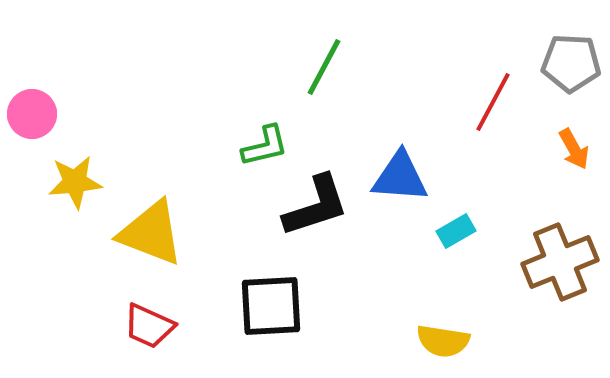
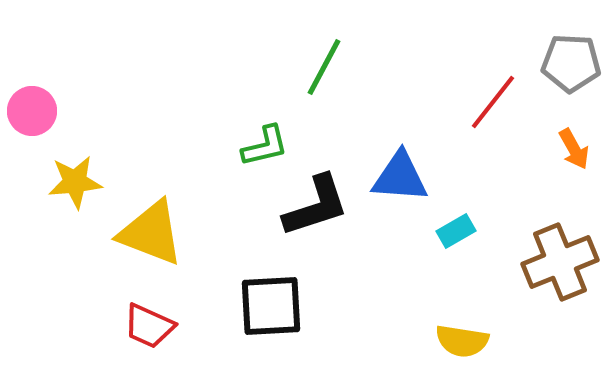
red line: rotated 10 degrees clockwise
pink circle: moved 3 px up
yellow semicircle: moved 19 px right
